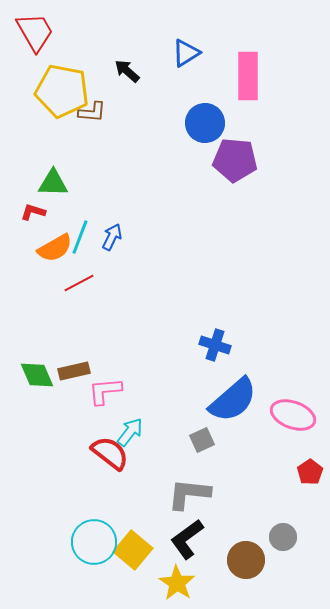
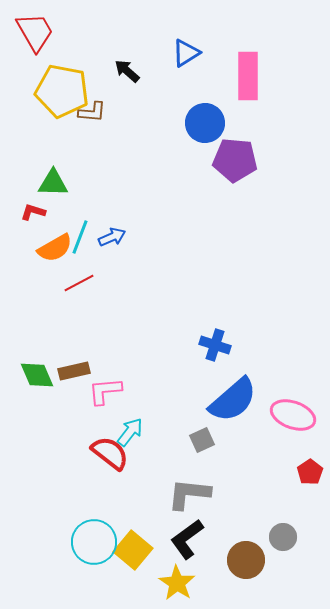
blue arrow: rotated 40 degrees clockwise
